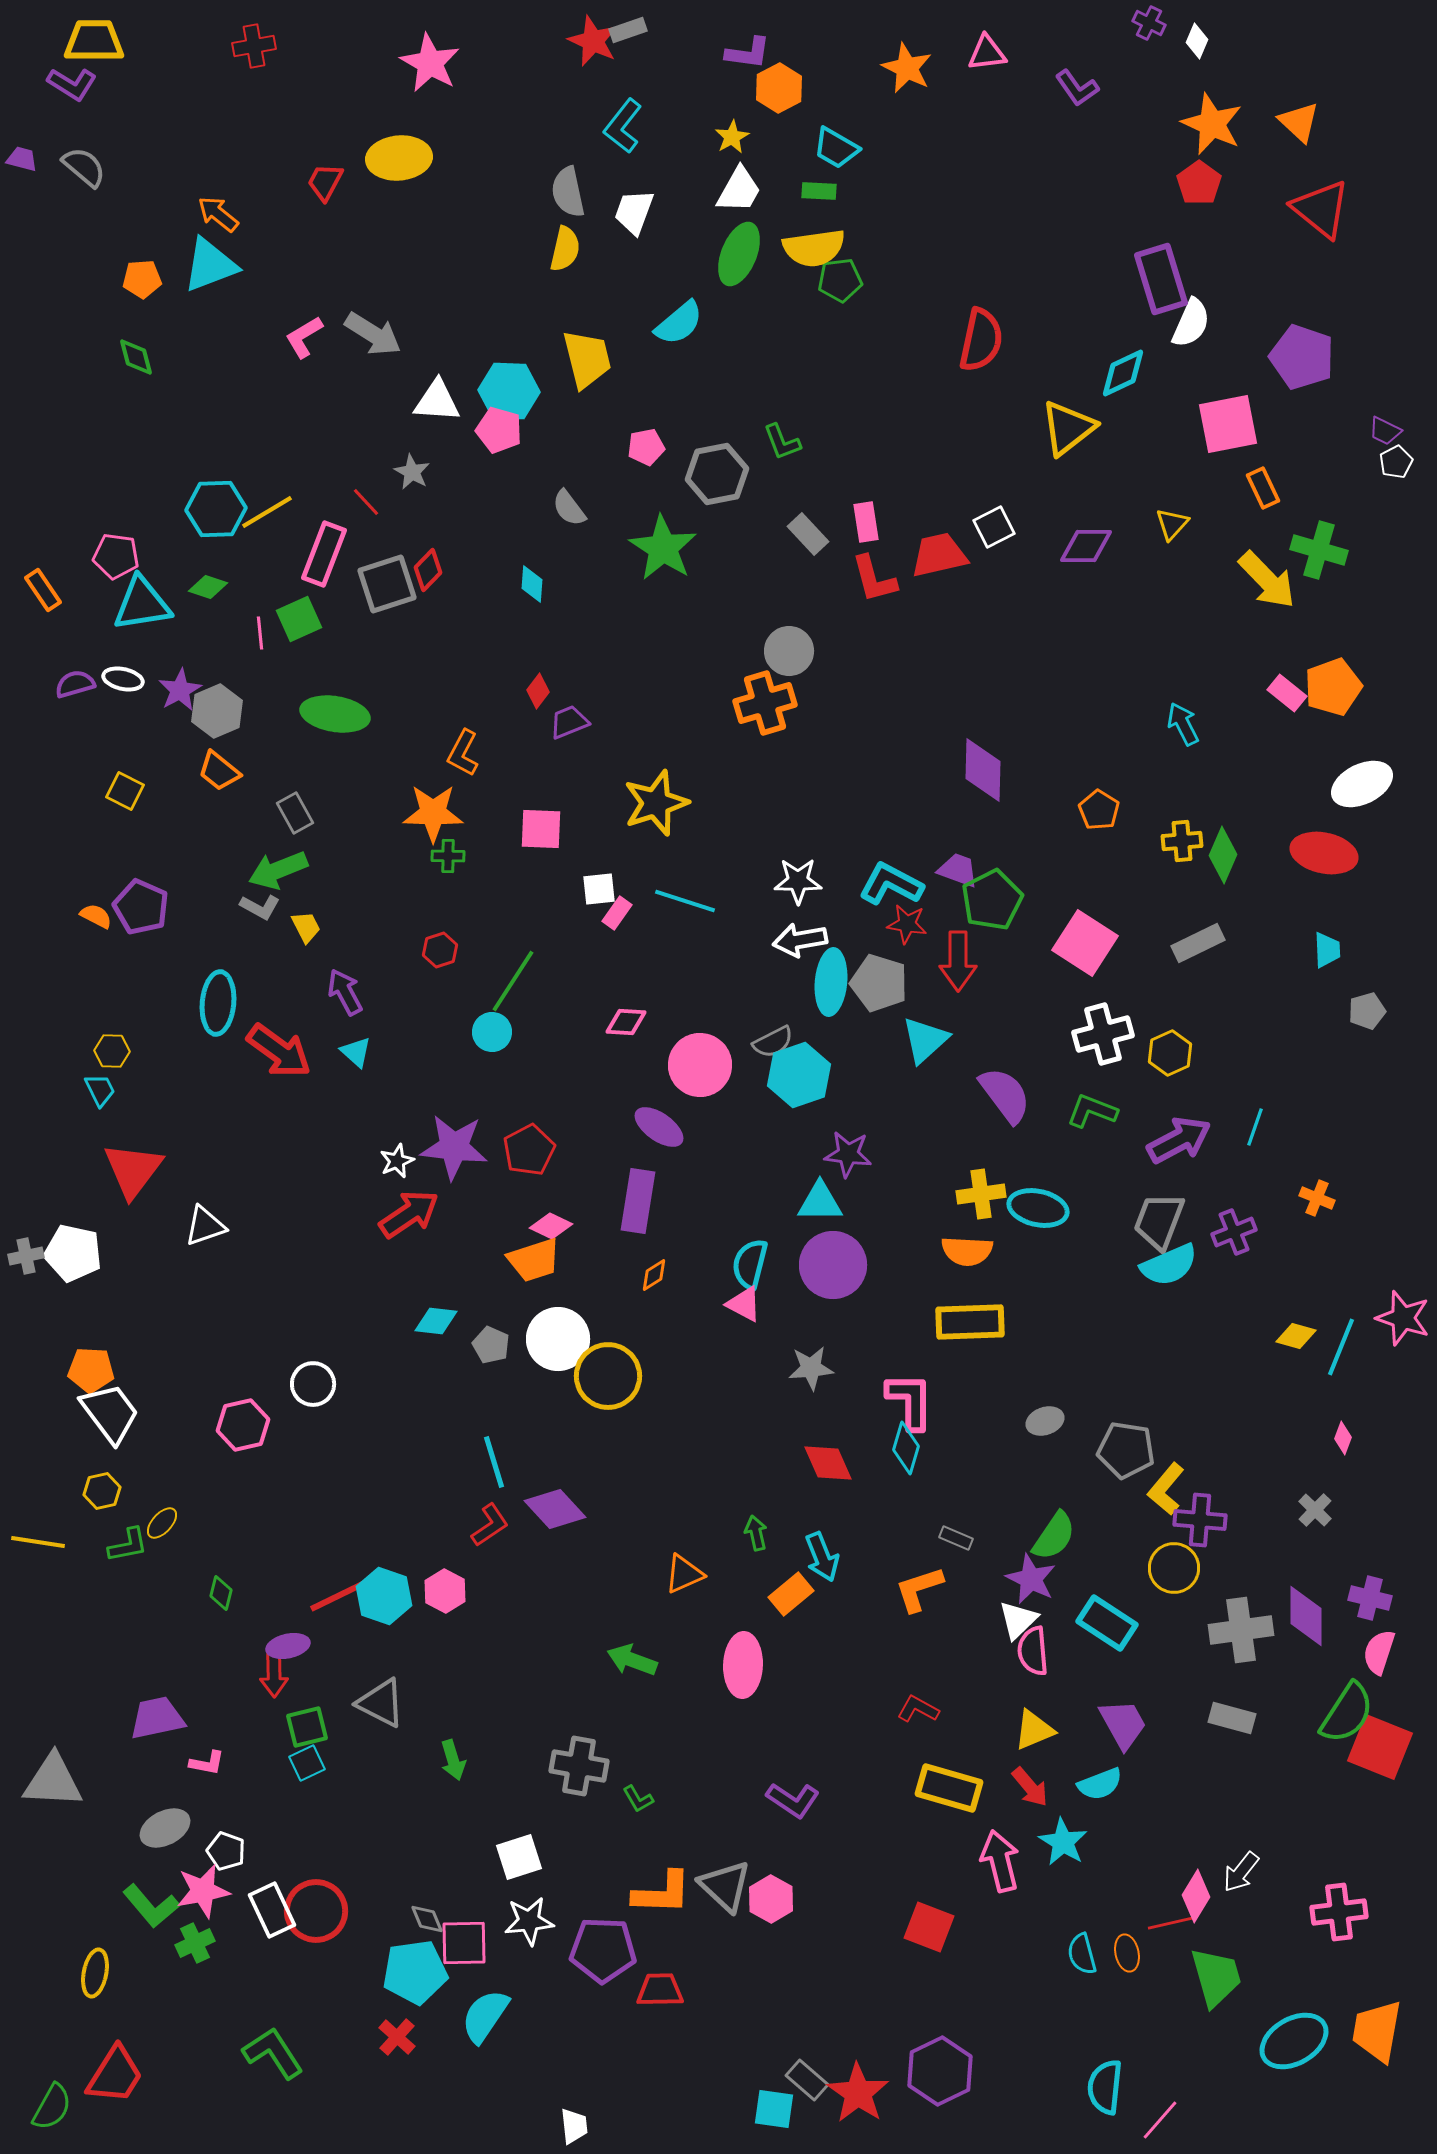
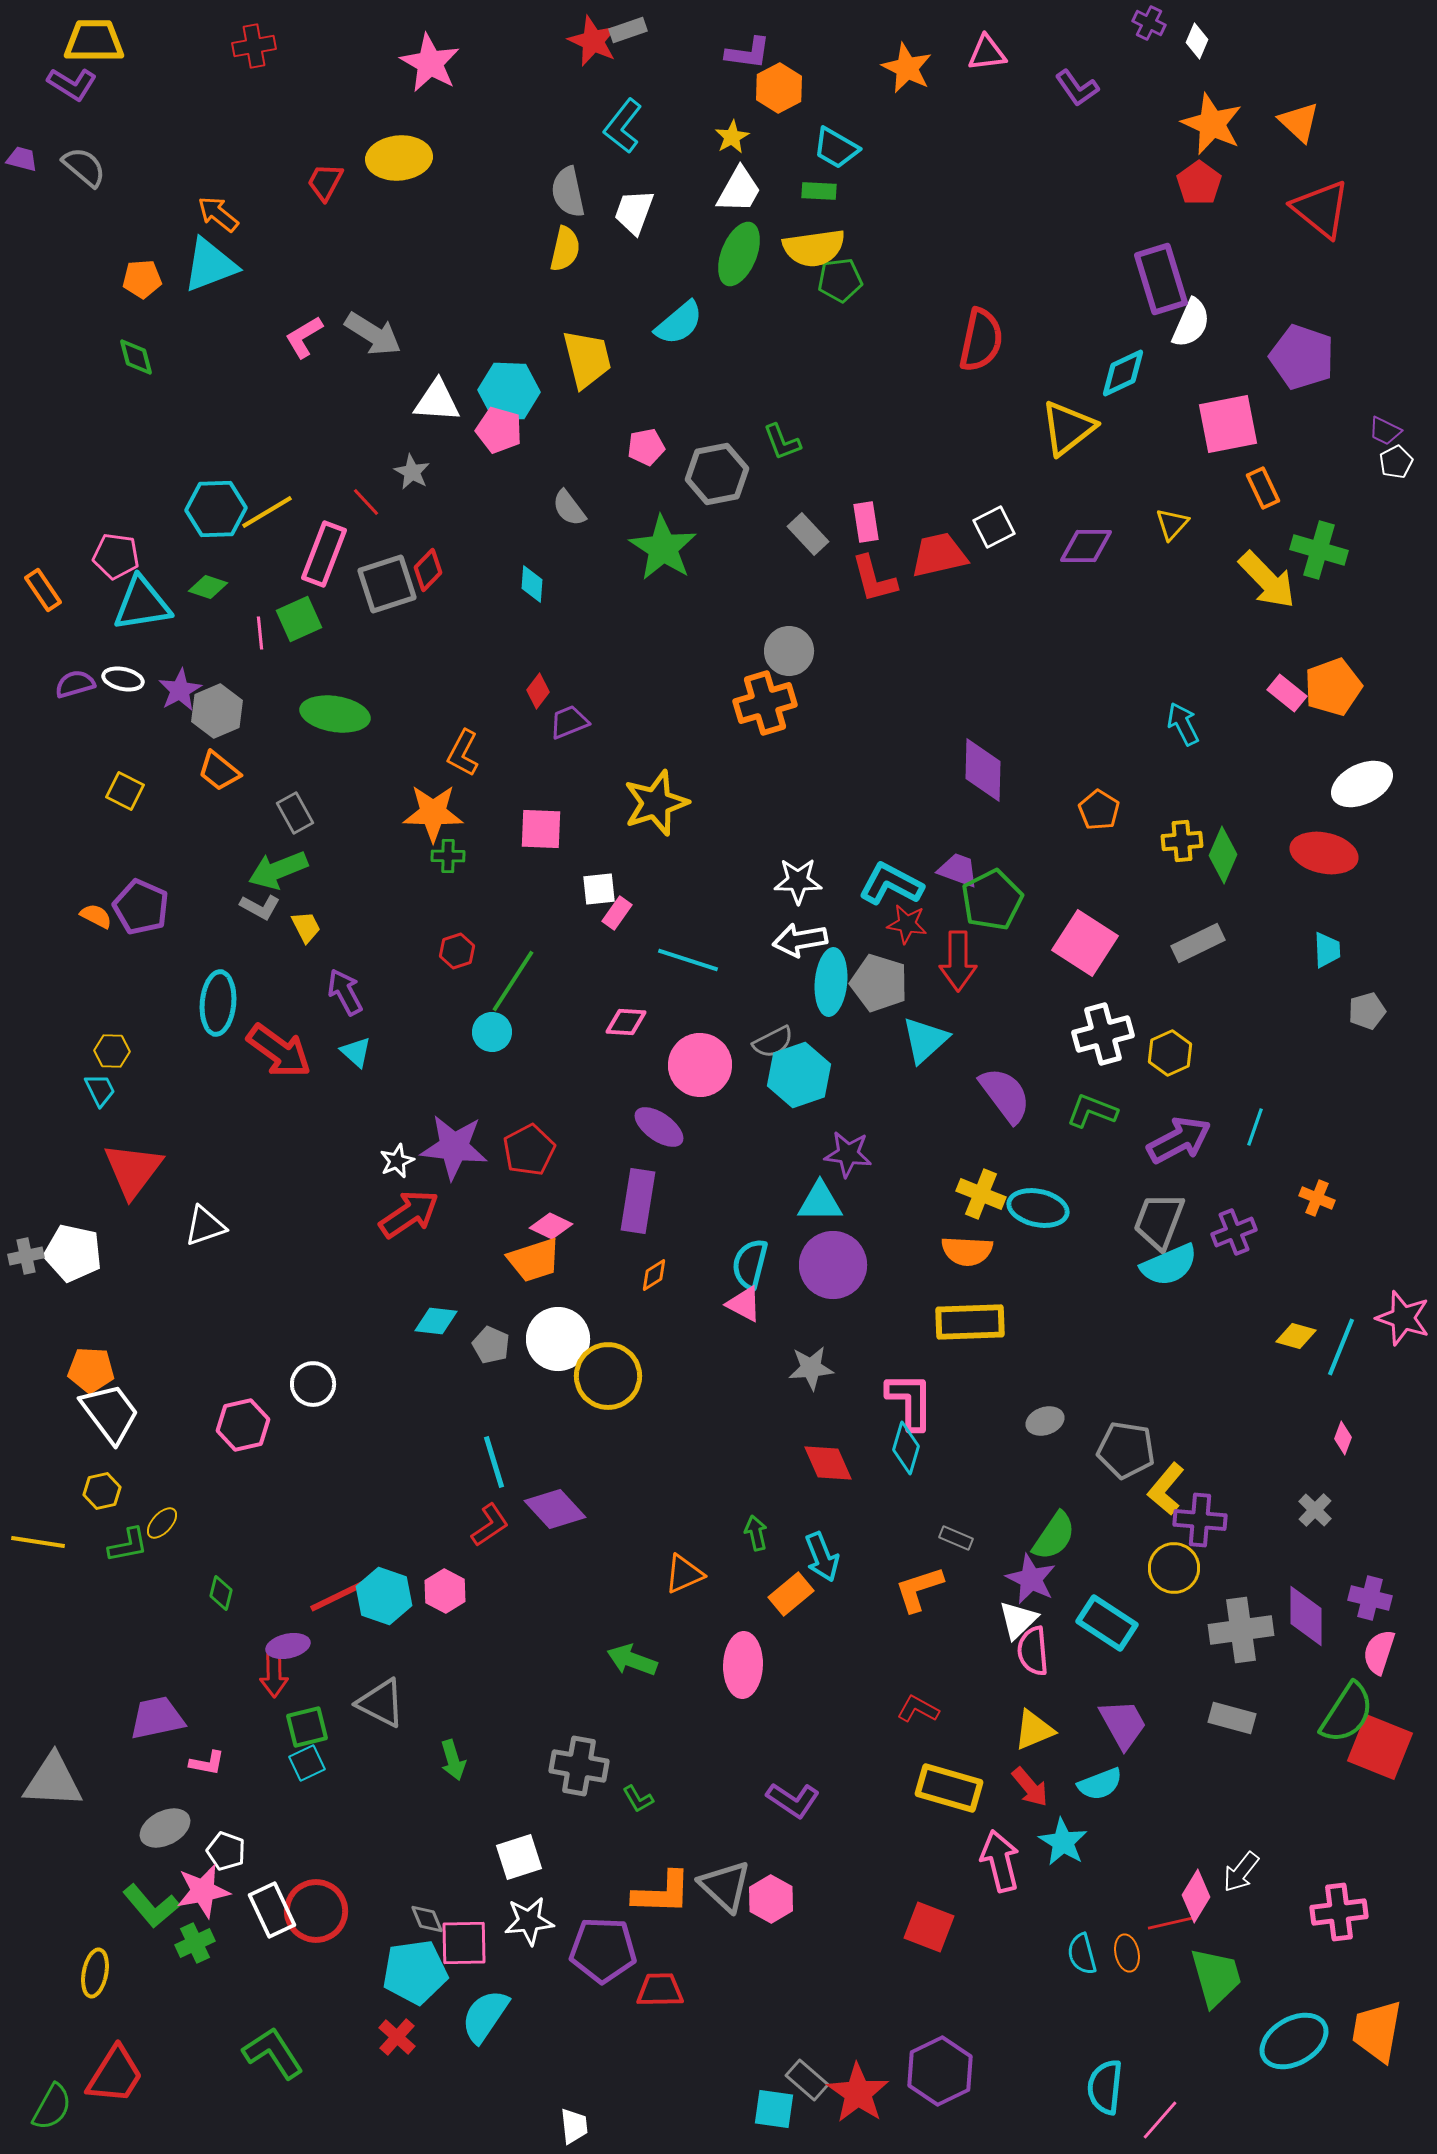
cyan line at (685, 901): moved 3 px right, 59 px down
red hexagon at (440, 950): moved 17 px right, 1 px down
yellow cross at (981, 1194): rotated 30 degrees clockwise
